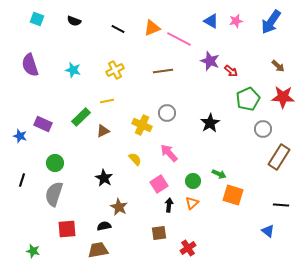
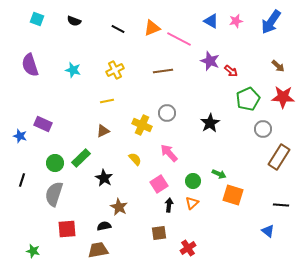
green rectangle at (81, 117): moved 41 px down
